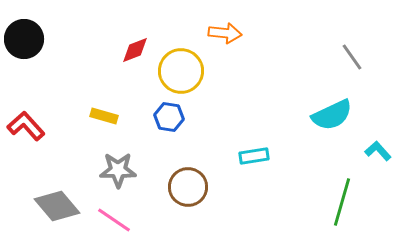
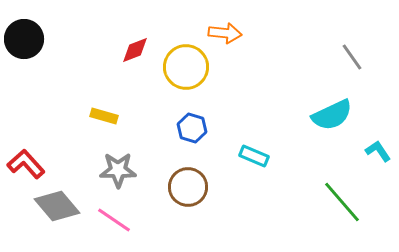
yellow circle: moved 5 px right, 4 px up
blue hexagon: moved 23 px right, 11 px down; rotated 8 degrees clockwise
red L-shape: moved 38 px down
cyan L-shape: rotated 8 degrees clockwise
cyan rectangle: rotated 32 degrees clockwise
green line: rotated 57 degrees counterclockwise
